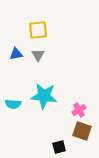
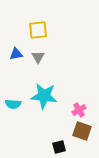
gray triangle: moved 2 px down
